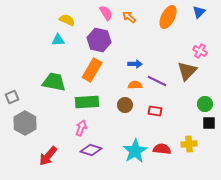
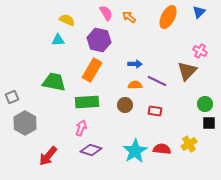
yellow cross: rotated 28 degrees counterclockwise
